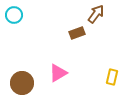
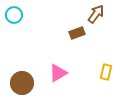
yellow rectangle: moved 6 px left, 5 px up
